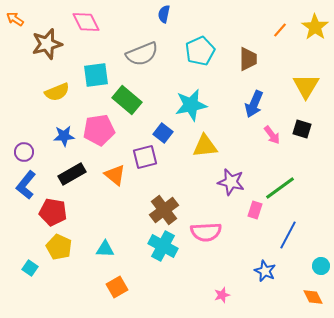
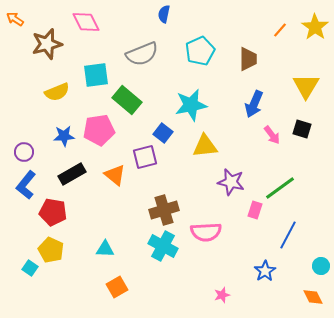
brown cross at (164, 210): rotated 20 degrees clockwise
yellow pentagon at (59, 247): moved 8 px left, 3 px down
blue star at (265, 271): rotated 15 degrees clockwise
